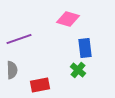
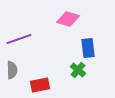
blue rectangle: moved 3 px right
